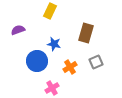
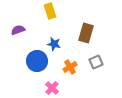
yellow rectangle: rotated 42 degrees counterclockwise
pink cross: rotated 16 degrees counterclockwise
